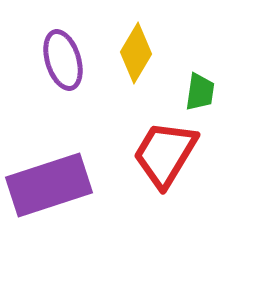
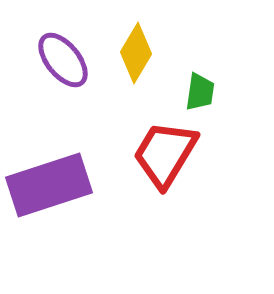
purple ellipse: rotated 22 degrees counterclockwise
